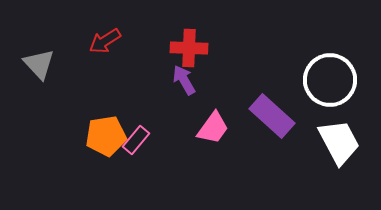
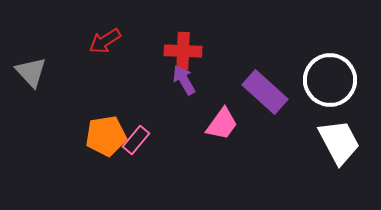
red cross: moved 6 px left, 3 px down
gray triangle: moved 8 px left, 8 px down
purple rectangle: moved 7 px left, 24 px up
pink trapezoid: moved 9 px right, 4 px up
